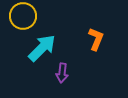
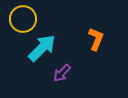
yellow circle: moved 3 px down
purple arrow: rotated 36 degrees clockwise
